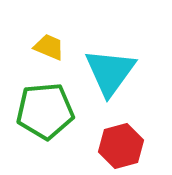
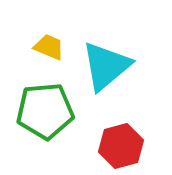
cyan triangle: moved 4 px left, 6 px up; rotated 14 degrees clockwise
